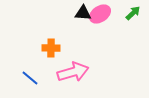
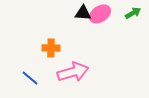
green arrow: rotated 14 degrees clockwise
